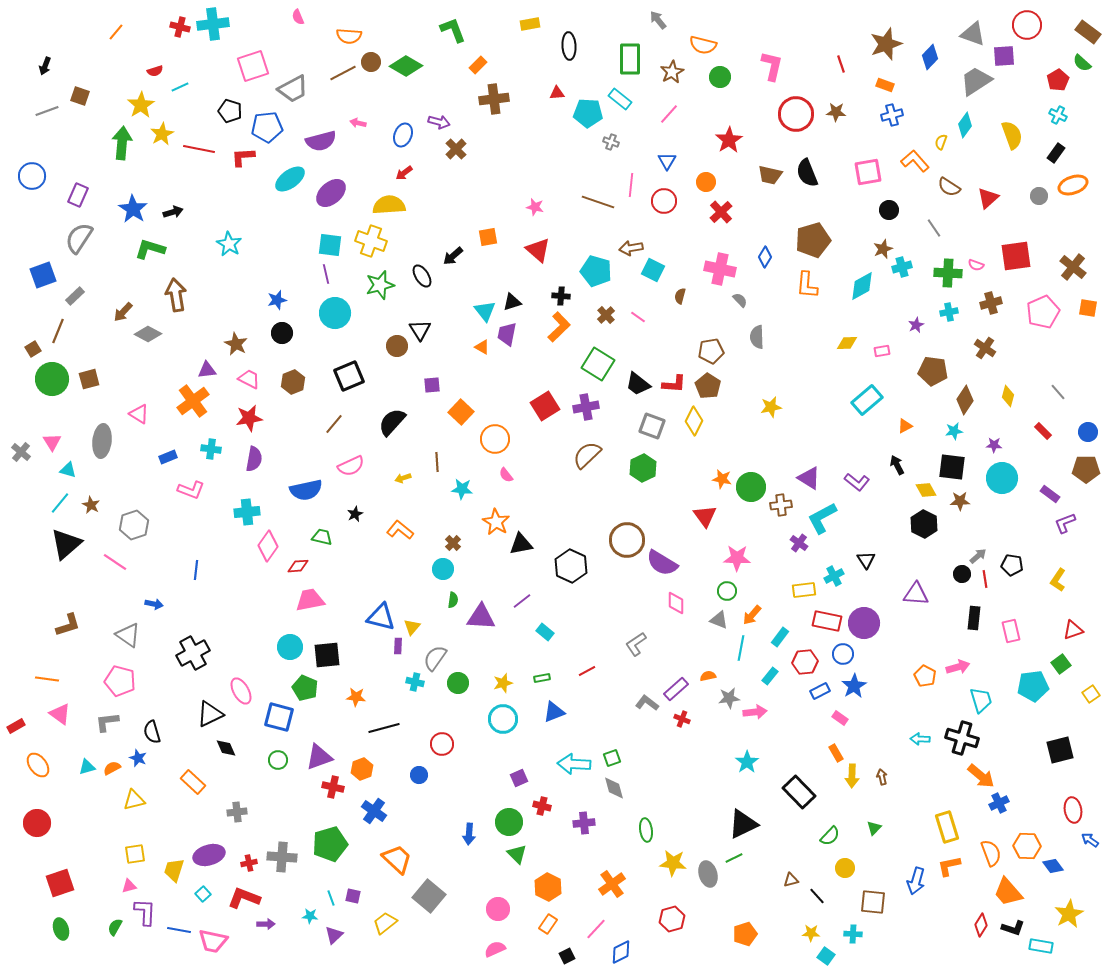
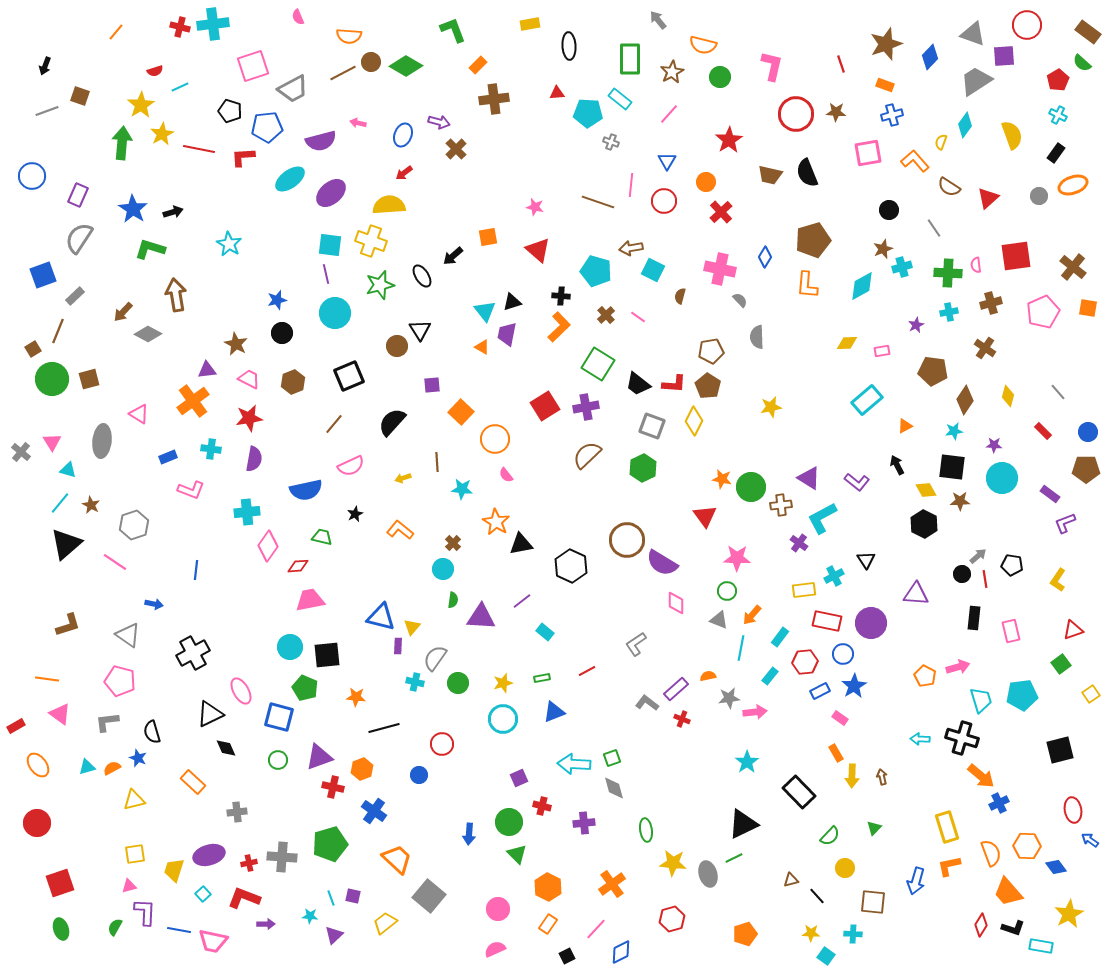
pink square at (868, 172): moved 19 px up
pink semicircle at (976, 265): rotated 63 degrees clockwise
purple circle at (864, 623): moved 7 px right
cyan pentagon at (1033, 686): moved 11 px left, 9 px down
blue diamond at (1053, 866): moved 3 px right, 1 px down
